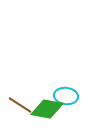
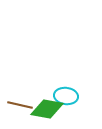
brown line: rotated 20 degrees counterclockwise
